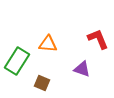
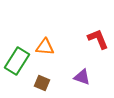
orange triangle: moved 3 px left, 3 px down
purple triangle: moved 8 px down
